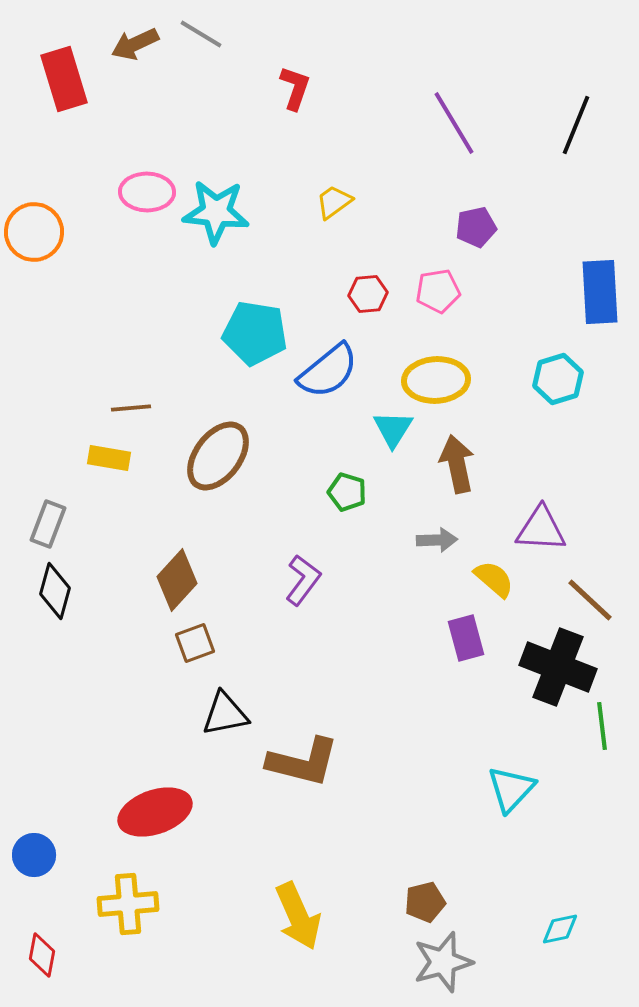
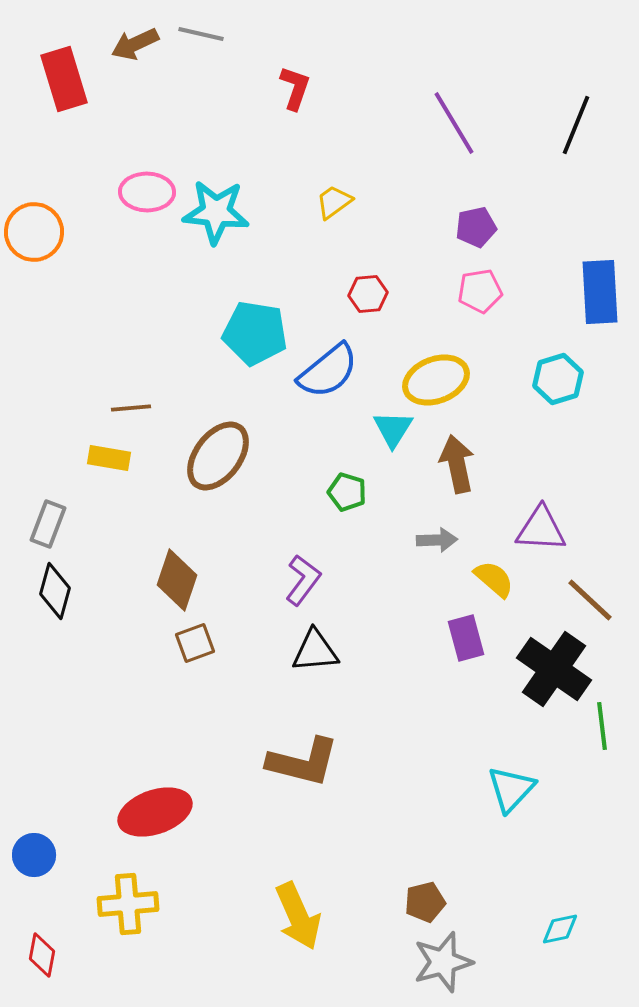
gray line at (201, 34): rotated 18 degrees counterclockwise
pink pentagon at (438, 291): moved 42 px right
yellow ellipse at (436, 380): rotated 18 degrees counterclockwise
brown diamond at (177, 580): rotated 24 degrees counterclockwise
black cross at (558, 667): moved 4 px left, 2 px down; rotated 14 degrees clockwise
black triangle at (225, 714): moved 90 px right, 63 px up; rotated 6 degrees clockwise
